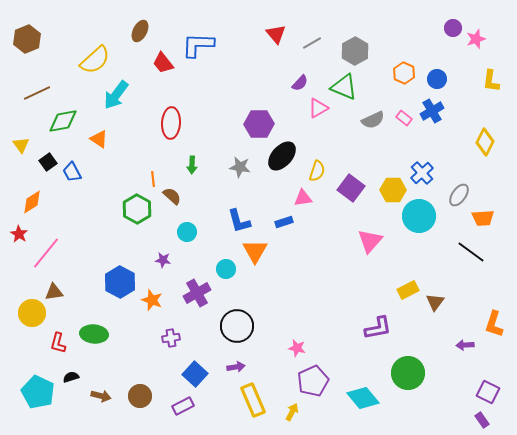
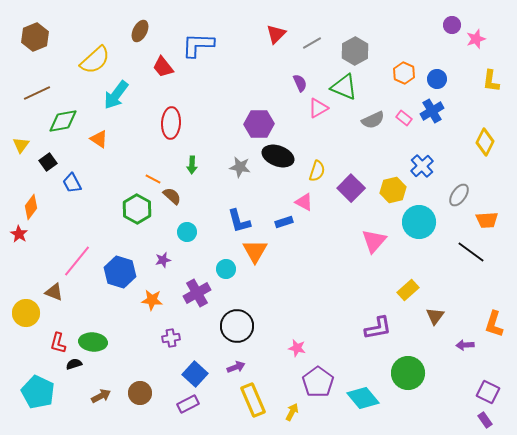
purple circle at (453, 28): moved 1 px left, 3 px up
red triangle at (276, 34): rotated 25 degrees clockwise
brown hexagon at (27, 39): moved 8 px right, 2 px up
red trapezoid at (163, 63): moved 4 px down
purple semicircle at (300, 83): rotated 66 degrees counterclockwise
yellow triangle at (21, 145): rotated 12 degrees clockwise
black ellipse at (282, 156): moved 4 px left; rotated 68 degrees clockwise
blue trapezoid at (72, 172): moved 11 px down
blue cross at (422, 173): moved 7 px up
orange line at (153, 179): rotated 56 degrees counterclockwise
purple square at (351, 188): rotated 8 degrees clockwise
yellow hexagon at (393, 190): rotated 15 degrees counterclockwise
pink triangle at (303, 198): moved 1 px right, 4 px down; rotated 36 degrees clockwise
orange diamond at (32, 202): moved 1 px left, 5 px down; rotated 20 degrees counterclockwise
cyan circle at (419, 216): moved 6 px down
orange trapezoid at (483, 218): moved 4 px right, 2 px down
pink triangle at (370, 241): moved 4 px right
pink line at (46, 253): moved 31 px right, 8 px down
purple star at (163, 260): rotated 21 degrees counterclockwise
blue hexagon at (120, 282): moved 10 px up; rotated 12 degrees counterclockwise
yellow rectangle at (408, 290): rotated 15 degrees counterclockwise
brown triangle at (54, 292): rotated 30 degrees clockwise
orange star at (152, 300): rotated 15 degrees counterclockwise
brown triangle at (435, 302): moved 14 px down
yellow circle at (32, 313): moved 6 px left
green ellipse at (94, 334): moved 1 px left, 8 px down
purple arrow at (236, 367): rotated 12 degrees counterclockwise
black semicircle at (71, 377): moved 3 px right, 13 px up
purple pentagon at (313, 381): moved 5 px right, 1 px down; rotated 12 degrees counterclockwise
brown arrow at (101, 396): rotated 42 degrees counterclockwise
brown circle at (140, 396): moved 3 px up
purple rectangle at (183, 406): moved 5 px right, 2 px up
purple rectangle at (482, 420): moved 3 px right
